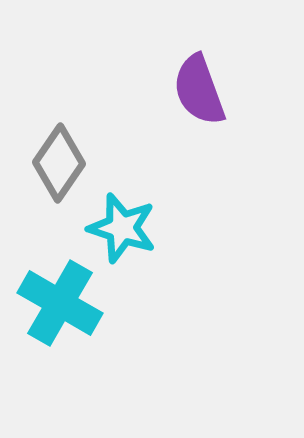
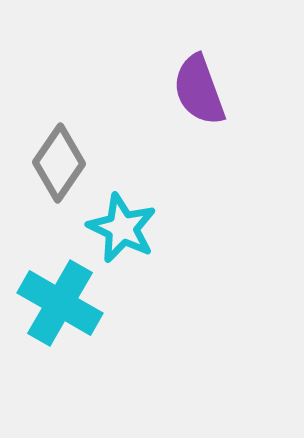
cyan star: rotated 8 degrees clockwise
